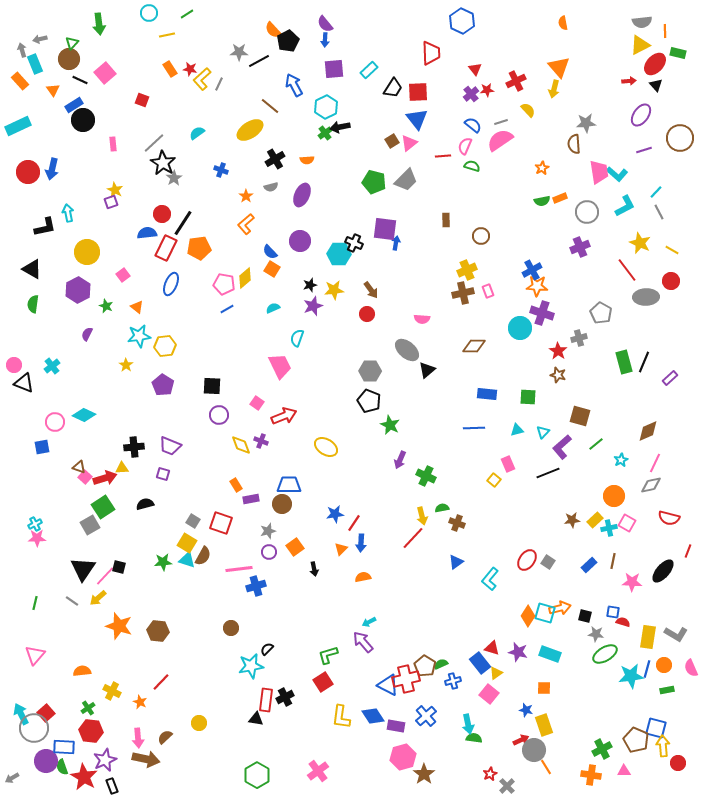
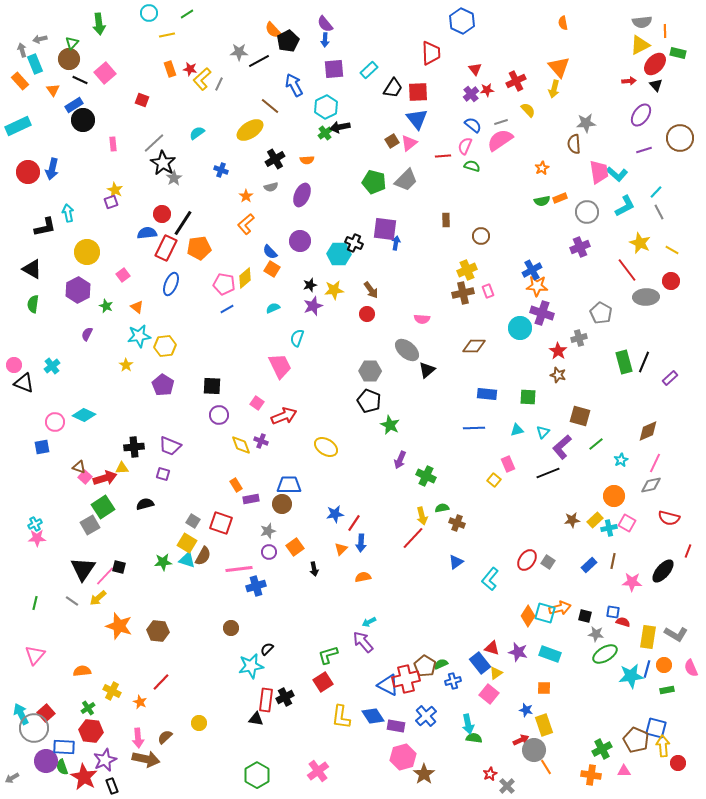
orange rectangle at (170, 69): rotated 14 degrees clockwise
